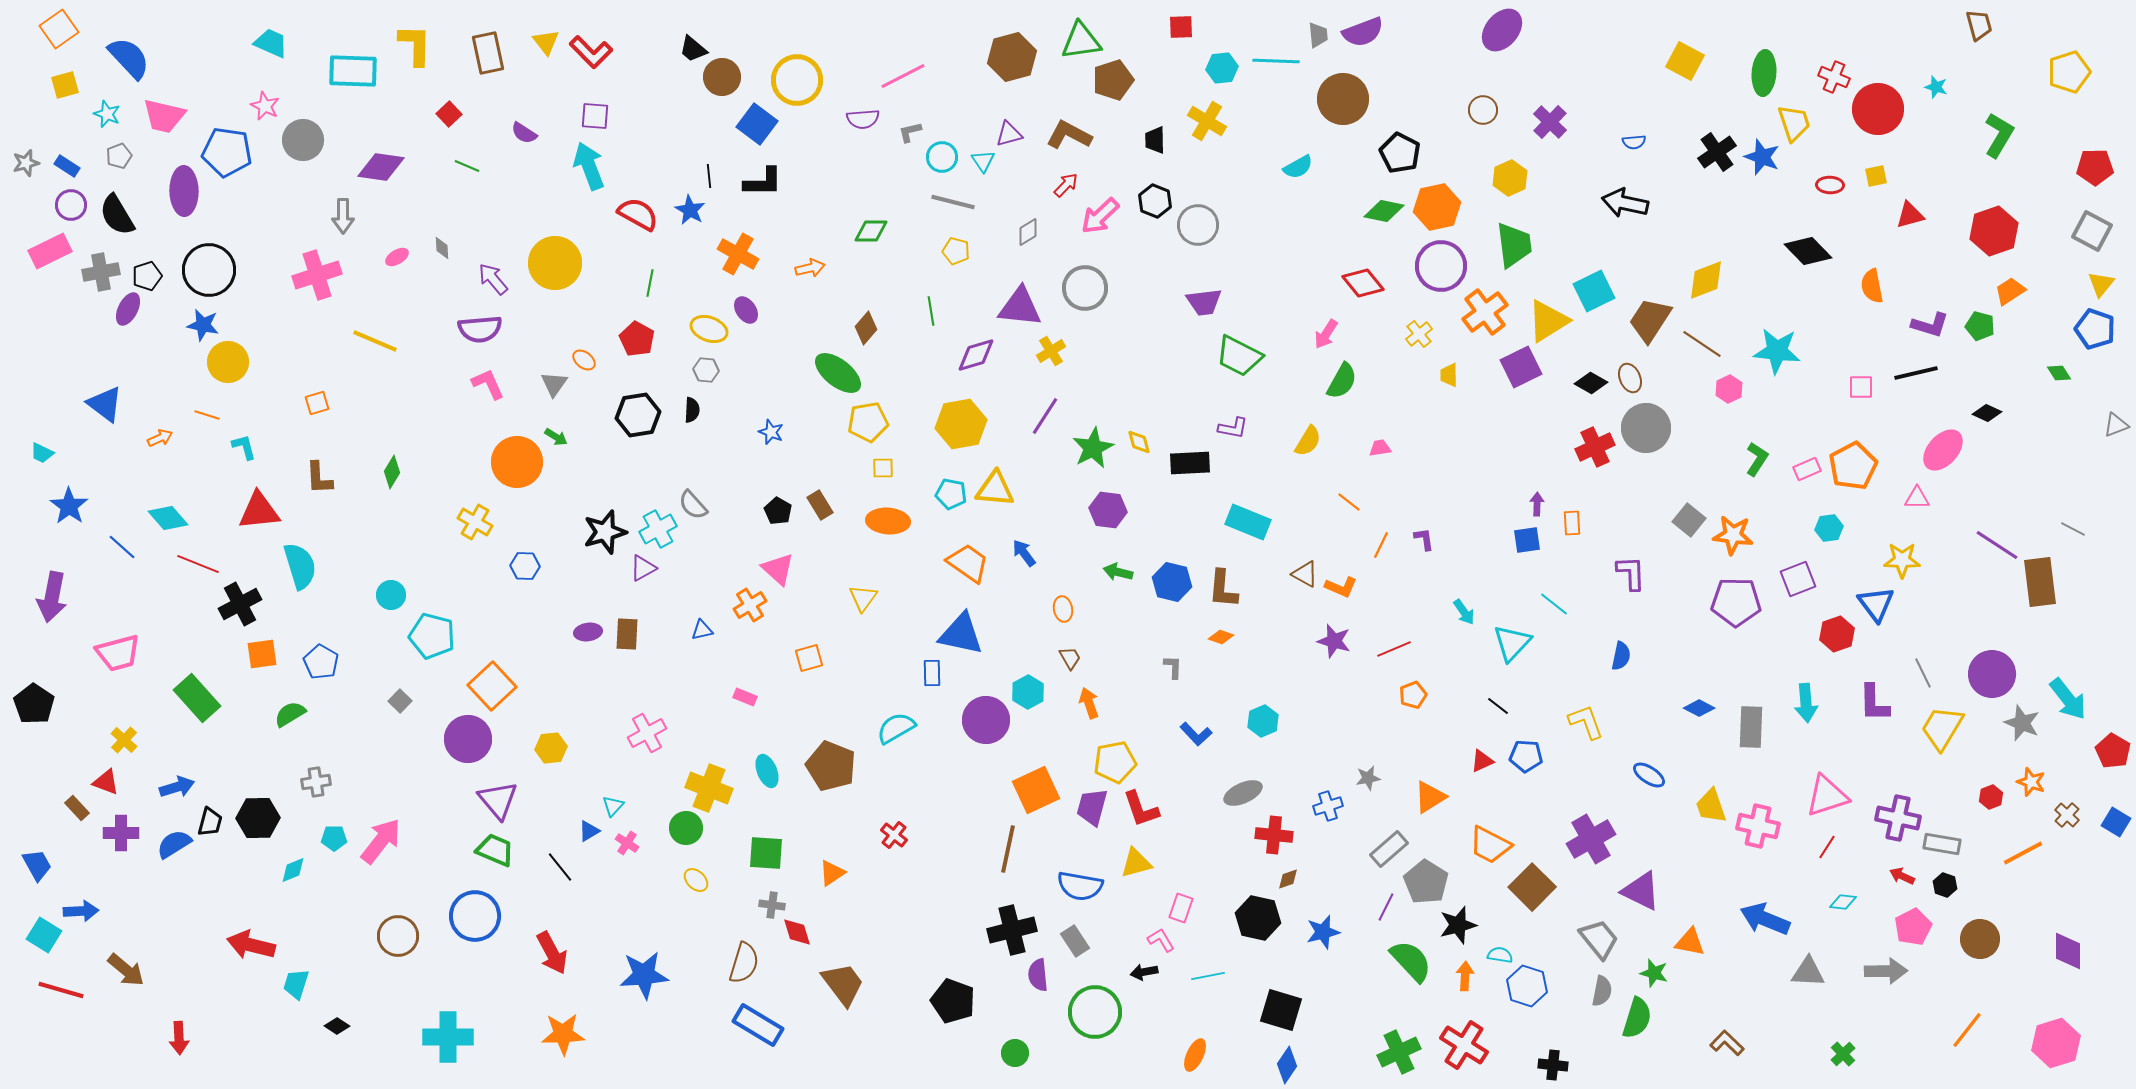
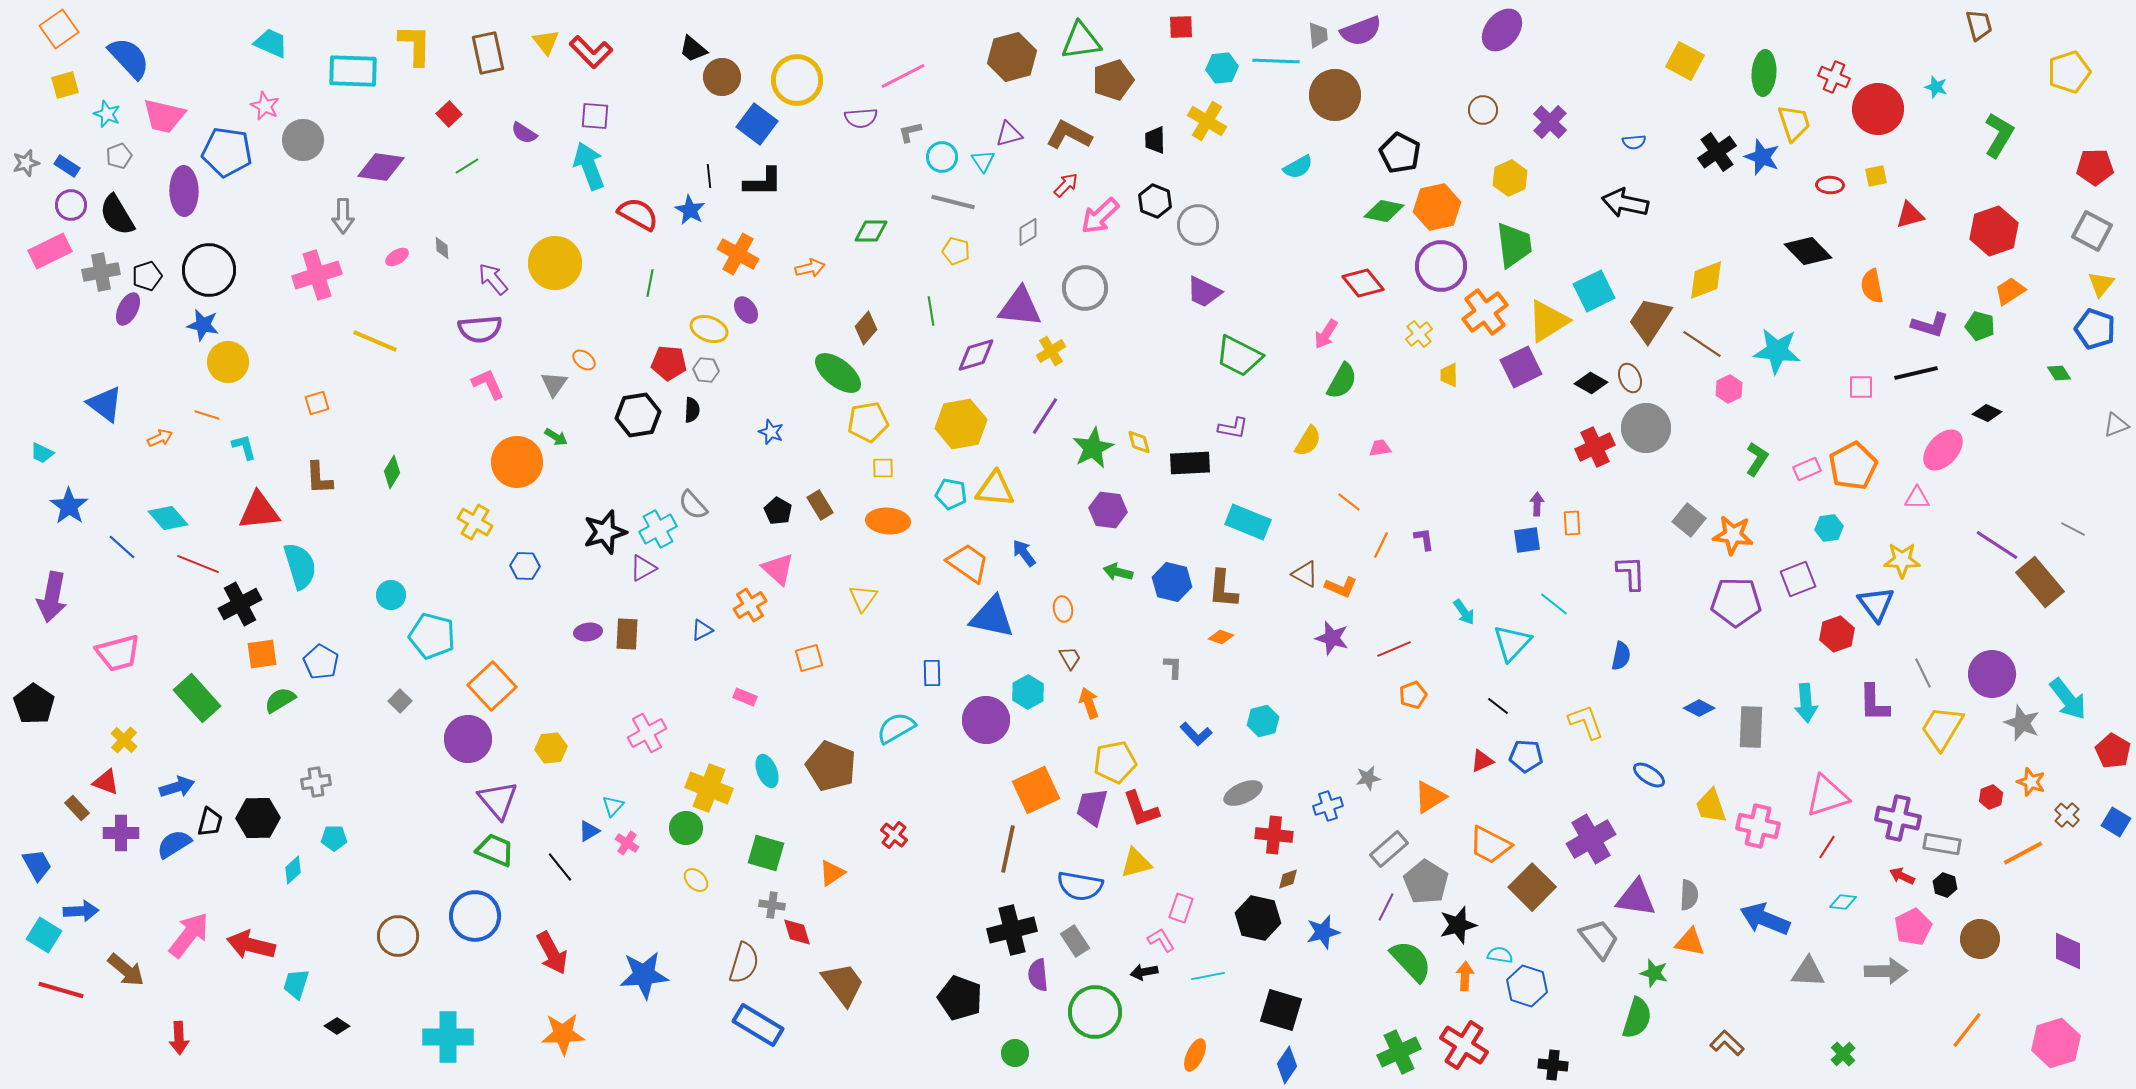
purple semicircle at (1363, 32): moved 2 px left, 1 px up
brown circle at (1343, 99): moved 8 px left, 4 px up
purple semicircle at (863, 119): moved 2 px left, 1 px up
green line at (467, 166): rotated 55 degrees counterclockwise
purple trapezoid at (1204, 302): moved 10 px up; rotated 33 degrees clockwise
red pentagon at (637, 339): moved 32 px right, 24 px down; rotated 24 degrees counterclockwise
brown rectangle at (2040, 582): rotated 33 degrees counterclockwise
blue triangle at (702, 630): rotated 15 degrees counterclockwise
blue triangle at (961, 634): moved 31 px right, 17 px up
purple star at (1334, 641): moved 2 px left, 3 px up
green semicircle at (290, 714): moved 10 px left, 14 px up
cyan hexagon at (1263, 721): rotated 8 degrees clockwise
pink arrow at (381, 841): moved 192 px left, 94 px down
green square at (766, 853): rotated 12 degrees clockwise
cyan diamond at (293, 870): rotated 20 degrees counterclockwise
purple triangle at (1641, 891): moved 5 px left, 7 px down; rotated 18 degrees counterclockwise
gray semicircle at (1602, 991): moved 87 px right, 96 px up; rotated 8 degrees counterclockwise
black pentagon at (953, 1001): moved 7 px right, 3 px up
